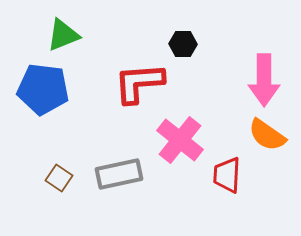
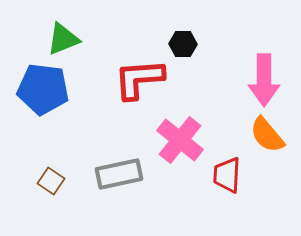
green triangle: moved 4 px down
red L-shape: moved 4 px up
orange semicircle: rotated 15 degrees clockwise
brown square: moved 8 px left, 3 px down
